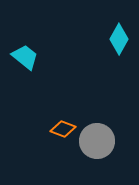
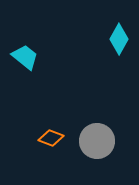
orange diamond: moved 12 px left, 9 px down
